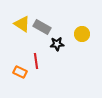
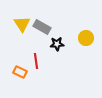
yellow triangle: rotated 24 degrees clockwise
yellow circle: moved 4 px right, 4 px down
